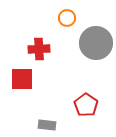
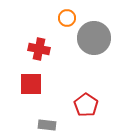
gray circle: moved 2 px left, 5 px up
red cross: rotated 15 degrees clockwise
red square: moved 9 px right, 5 px down
